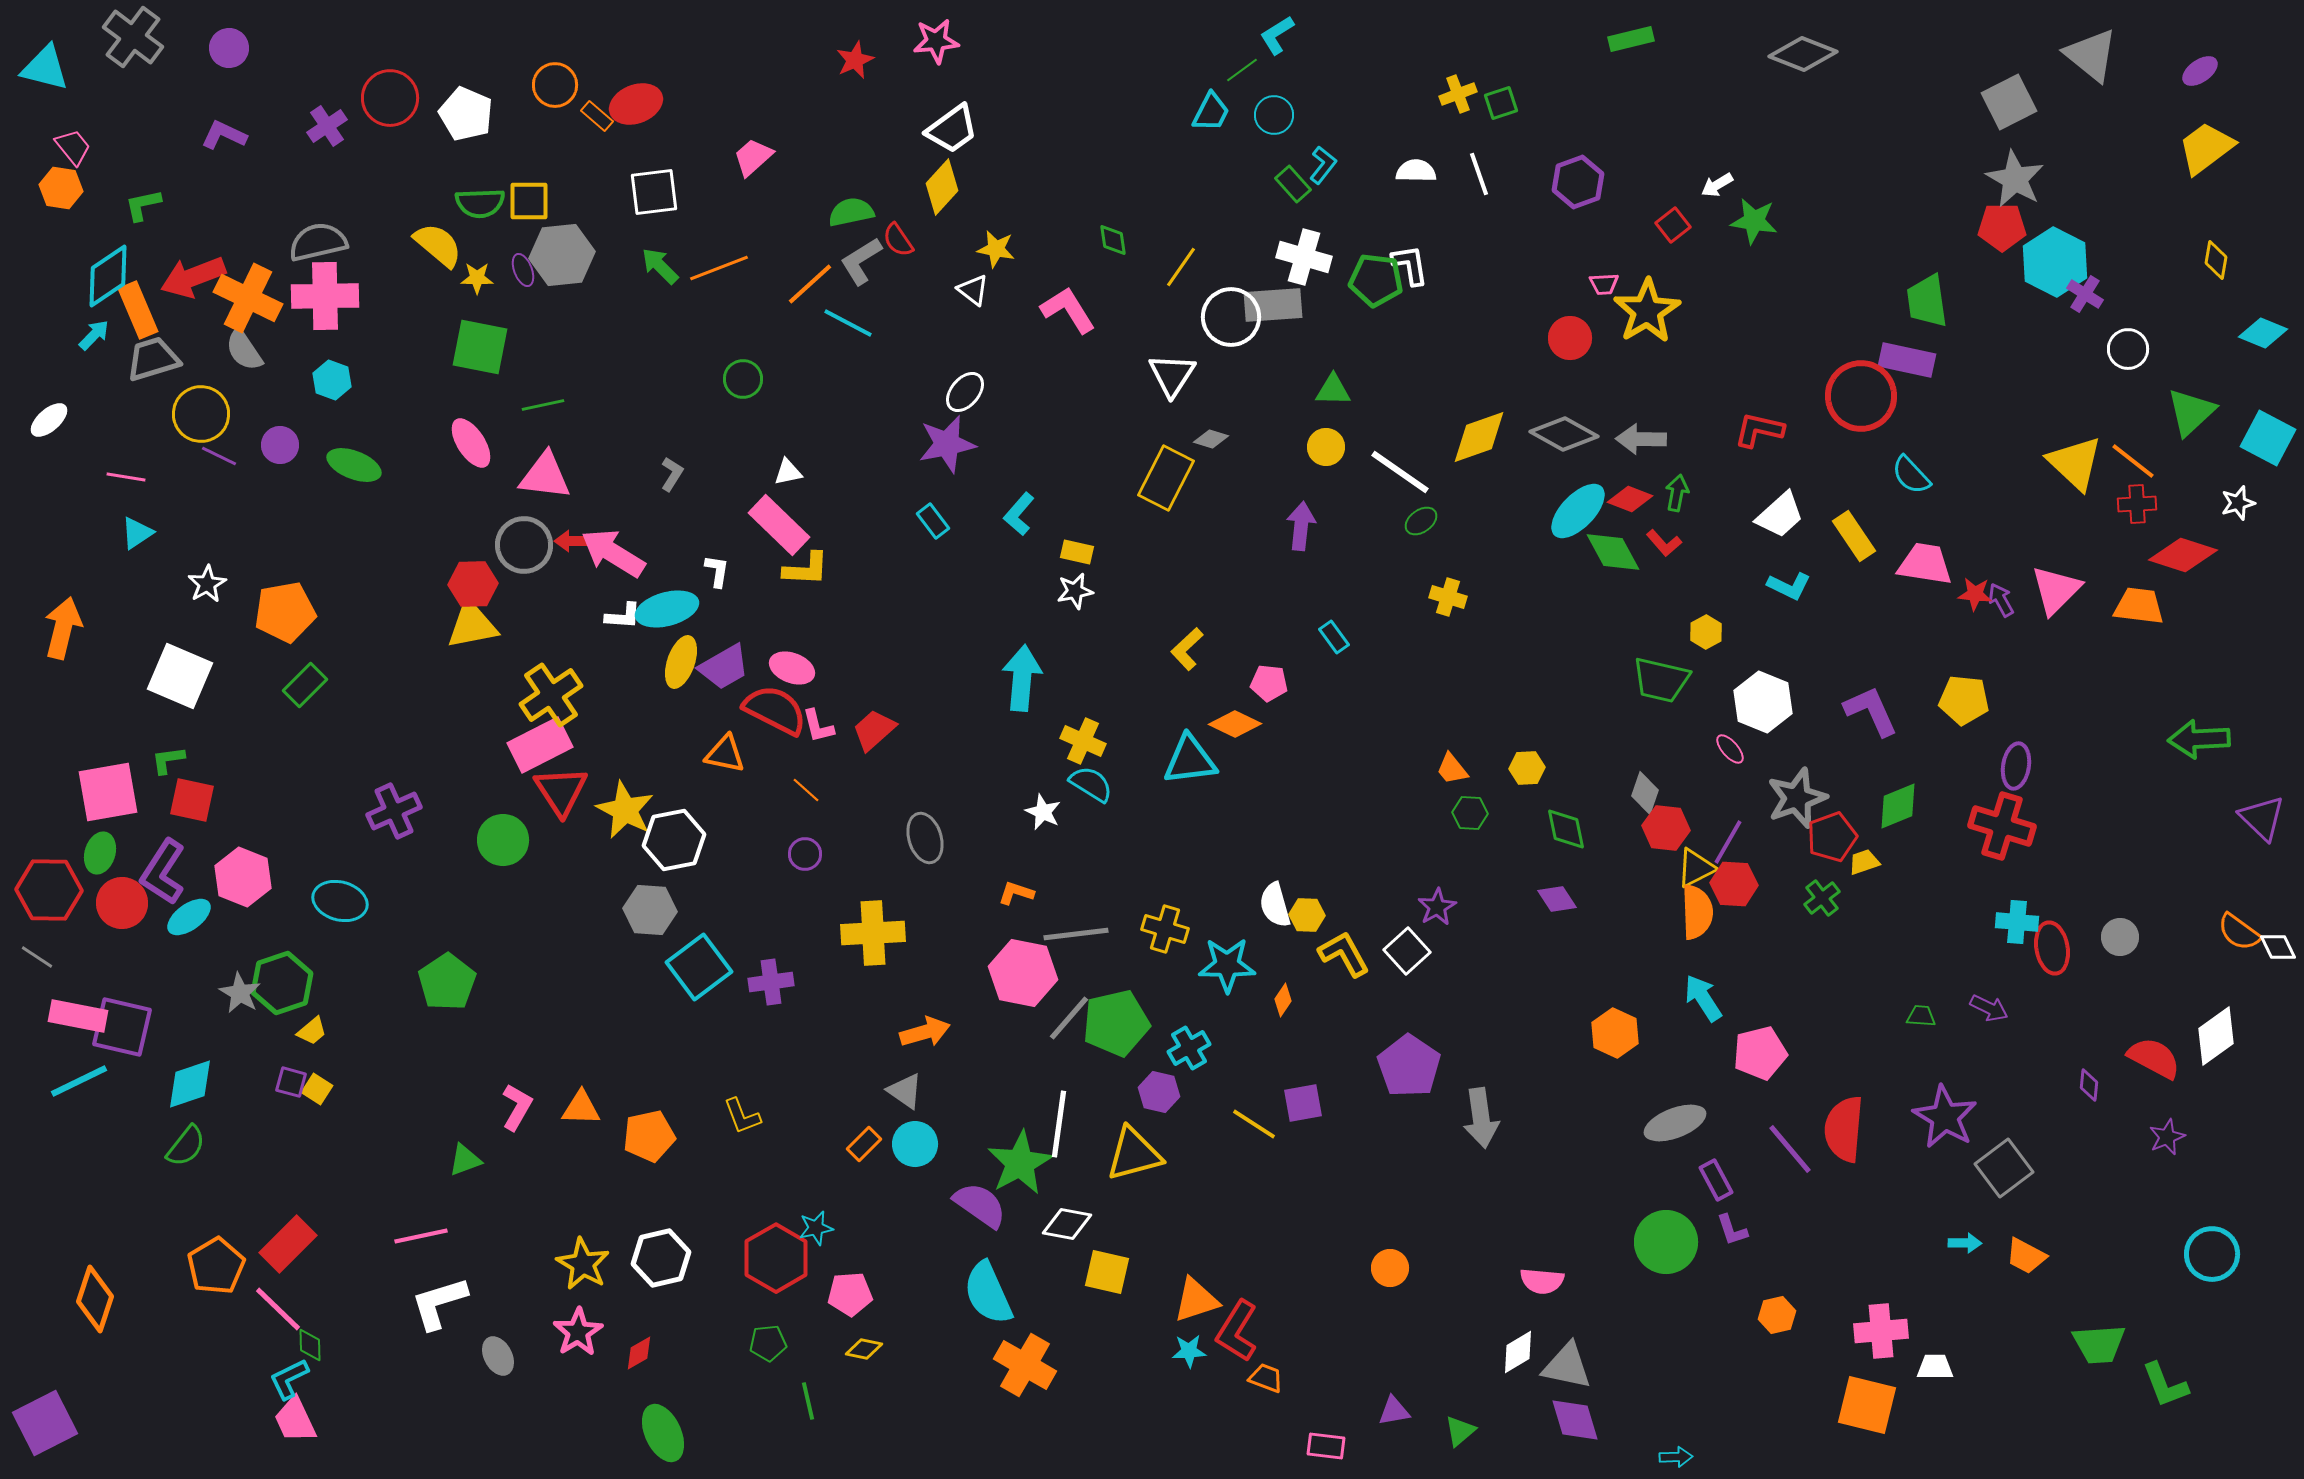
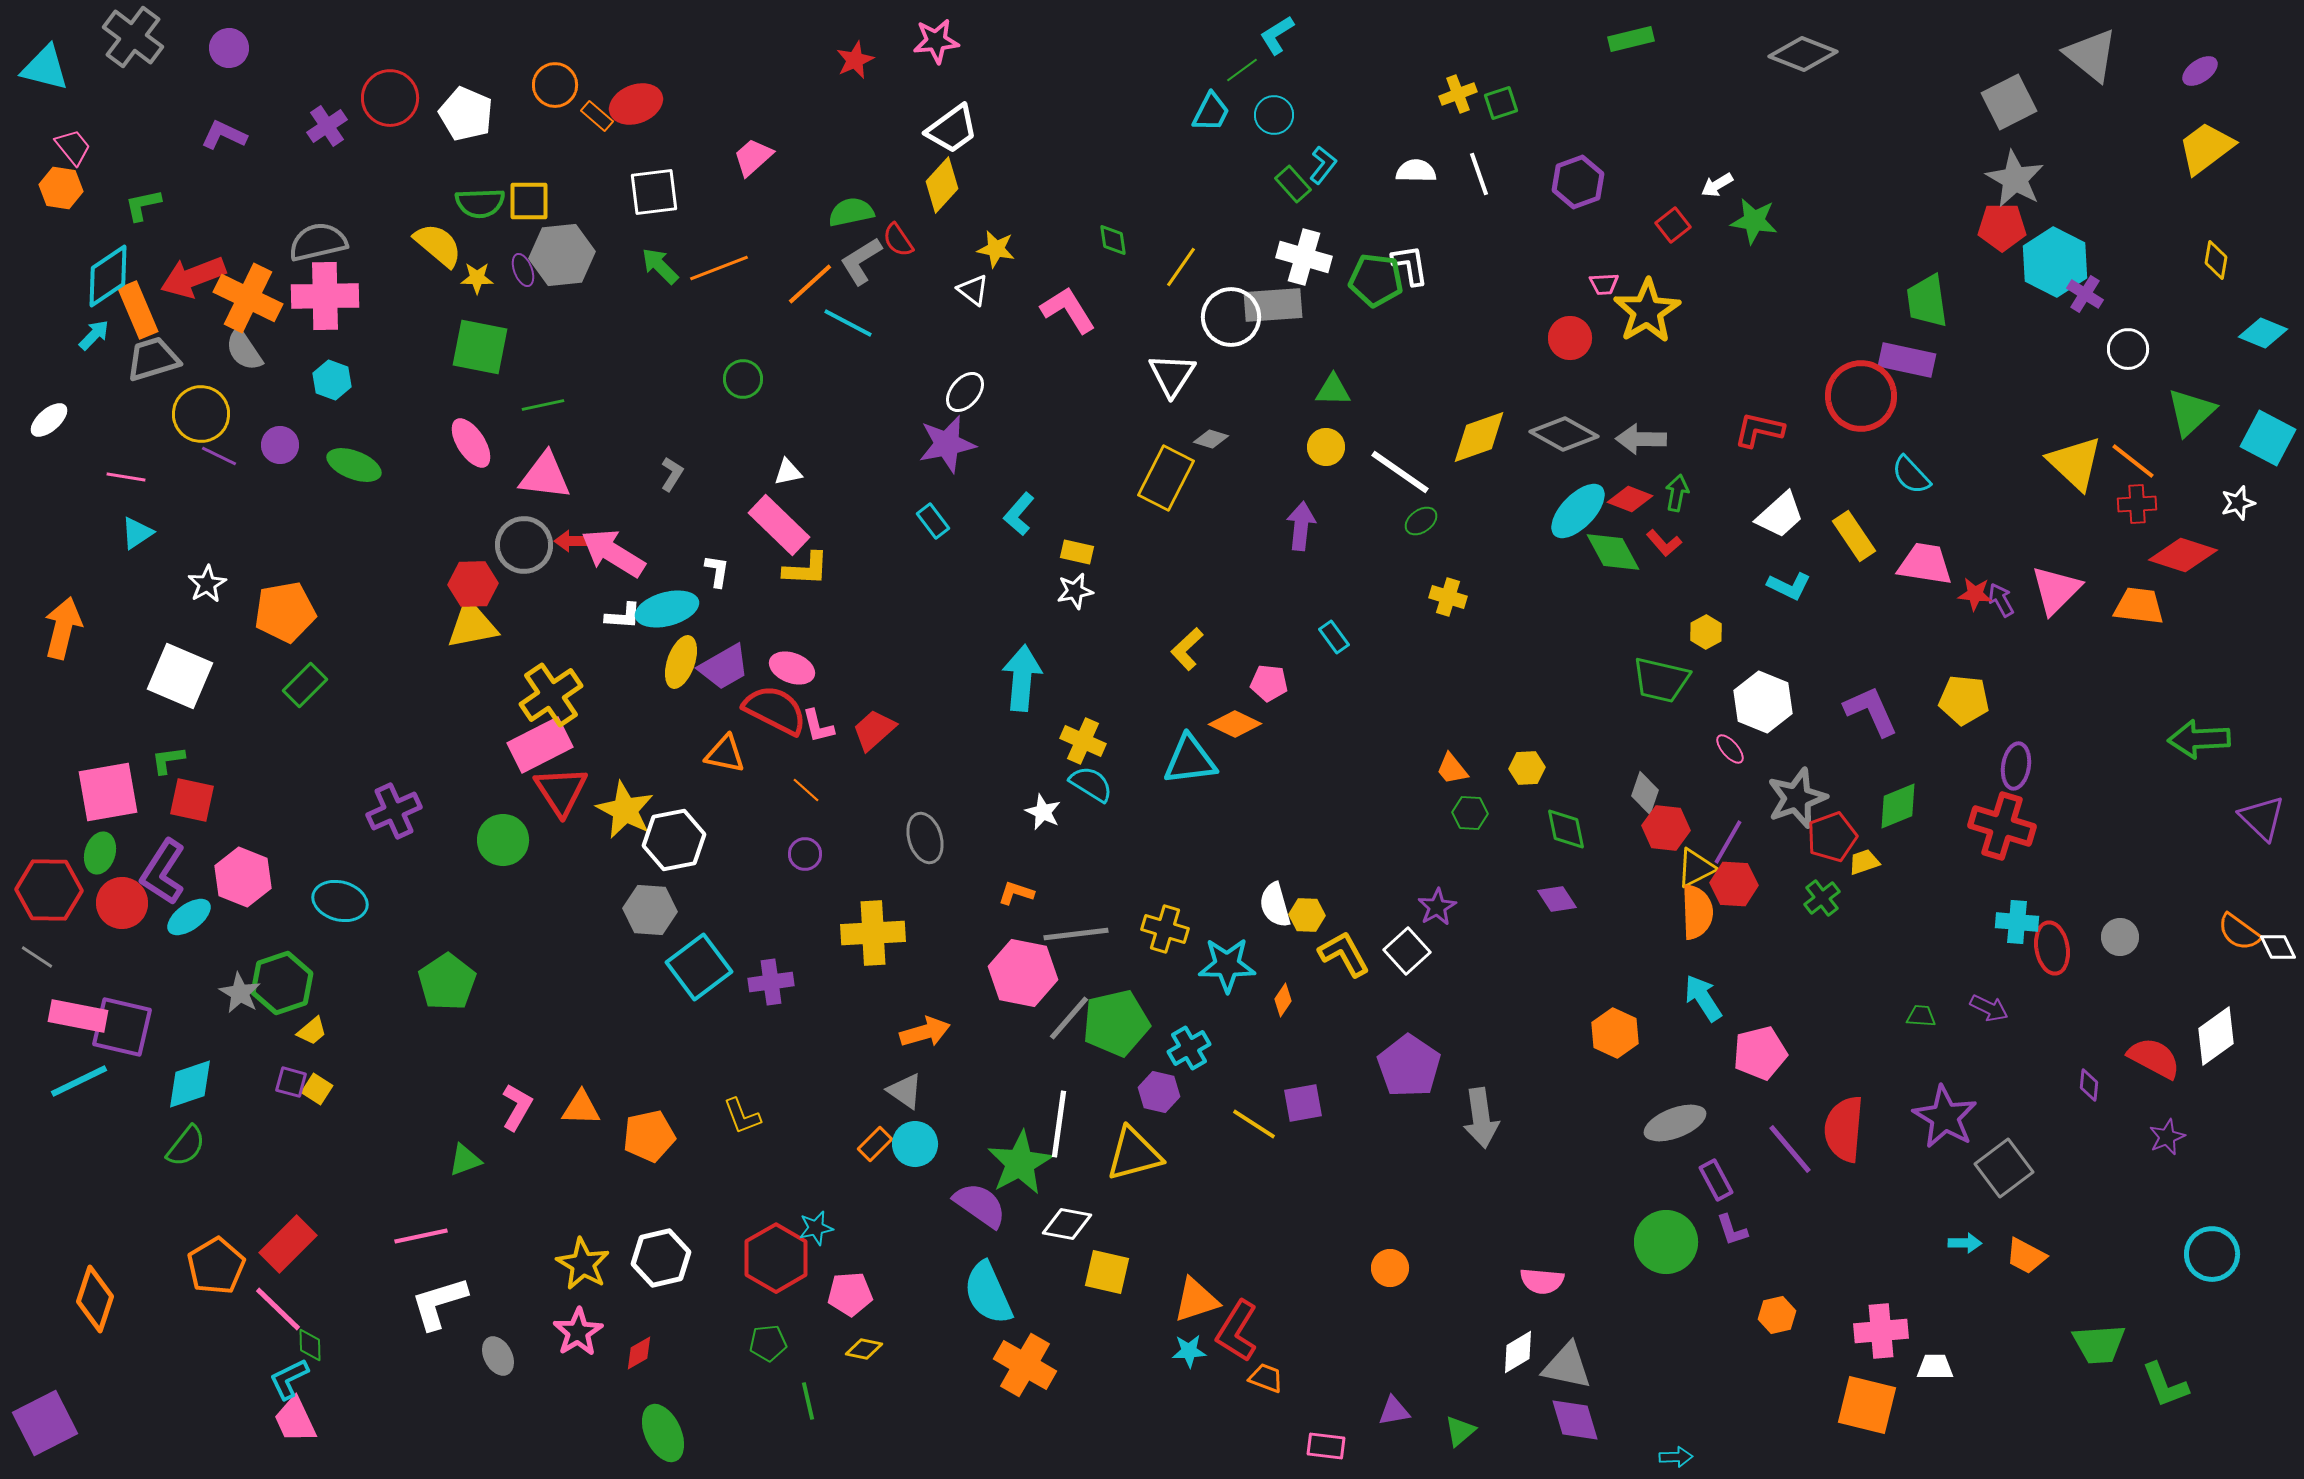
yellow diamond at (942, 187): moved 2 px up
orange rectangle at (864, 1144): moved 11 px right
